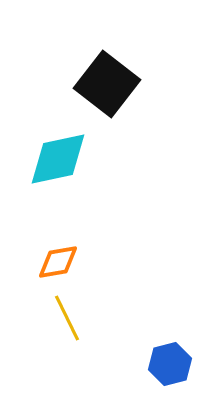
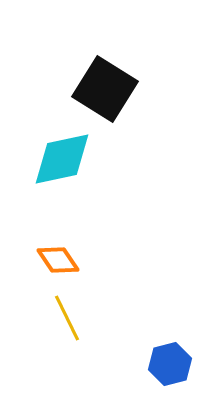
black square: moved 2 px left, 5 px down; rotated 6 degrees counterclockwise
cyan diamond: moved 4 px right
orange diamond: moved 2 px up; rotated 66 degrees clockwise
